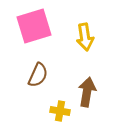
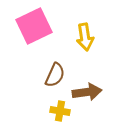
pink square: rotated 9 degrees counterclockwise
brown semicircle: moved 17 px right
brown arrow: rotated 72 degrees clockwise
